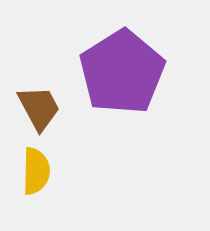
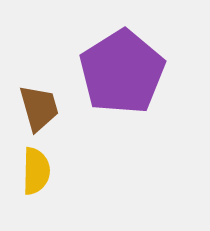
brown trapezoid: rotated 12 degrees clockwise
